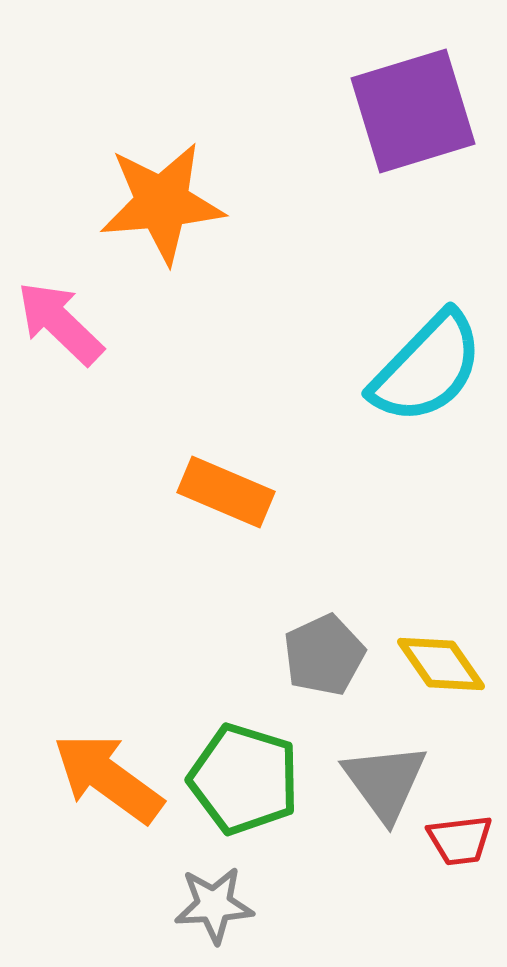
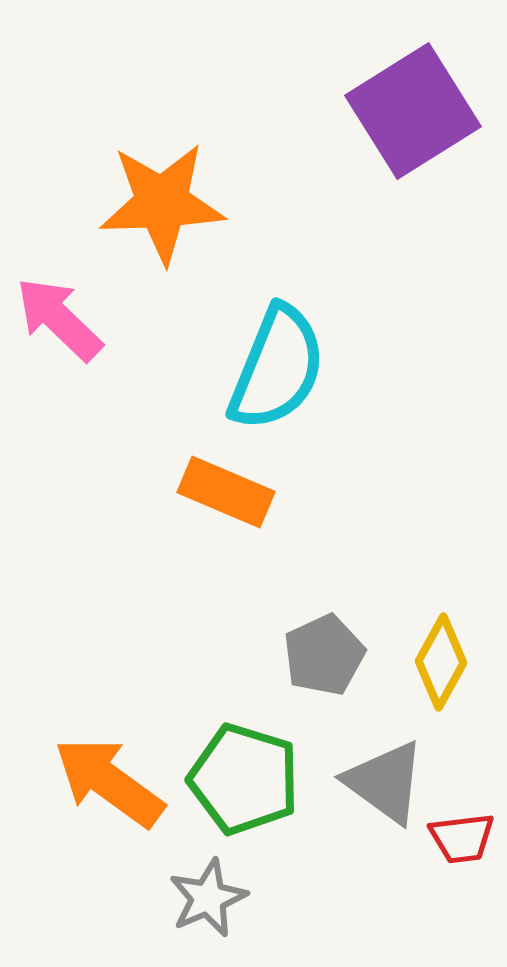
purple square: rotated 15 degrees counterclockwise
orange star: rotated 3 degrees clockwise
pink arrow: moved 1 px left, 4 px up
cyan semicircle: moved 150 px left; rotated 22 degrees counterclockwise
yellow diamond: moved 2 px up; rotated 64 degrees clockwise
orange arrow: moved 1 px right, 4 px down
gray triangle: rotated 18 degrees counterclockwise
red trapezoid: moved 2 px right, 2 px up
gray star: moved 6 px left, 7 px up; rotated 20 degrees counterclockwise
